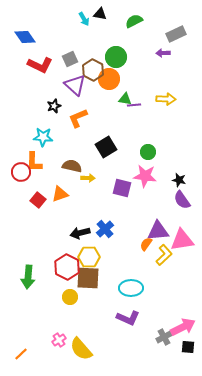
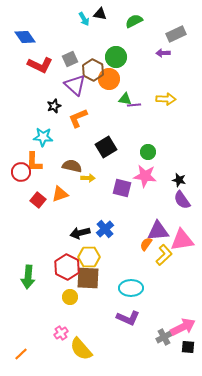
pink cross at (59, 340): moved 2 px right, 7 px up
